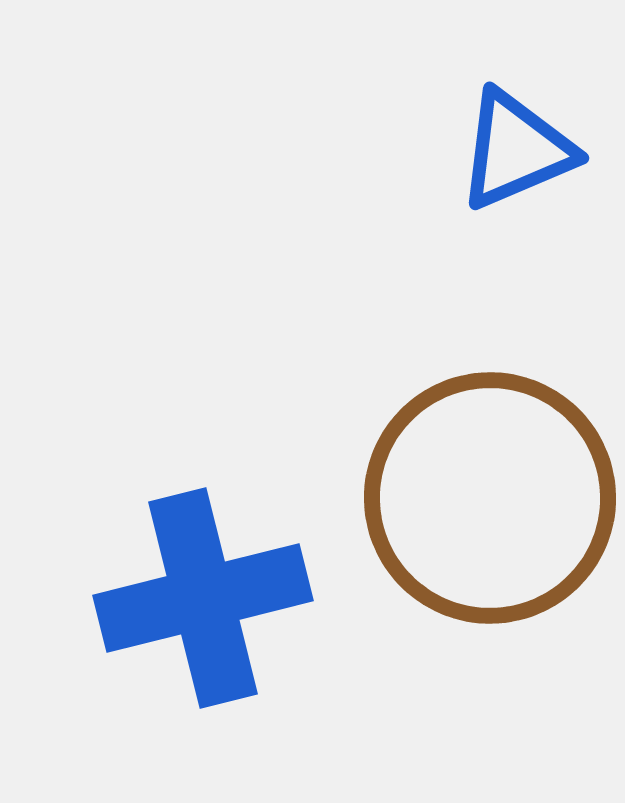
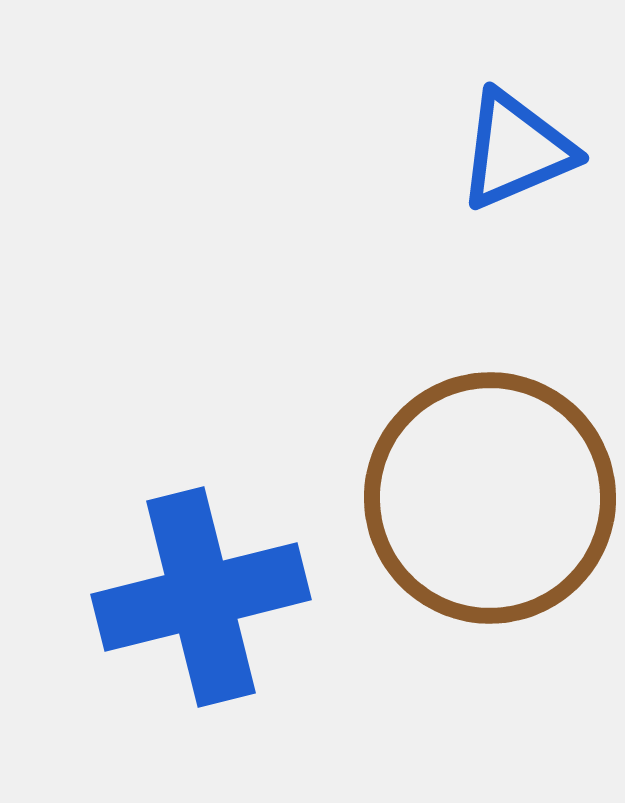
blue cross: moved 2 px left, 1 px up
